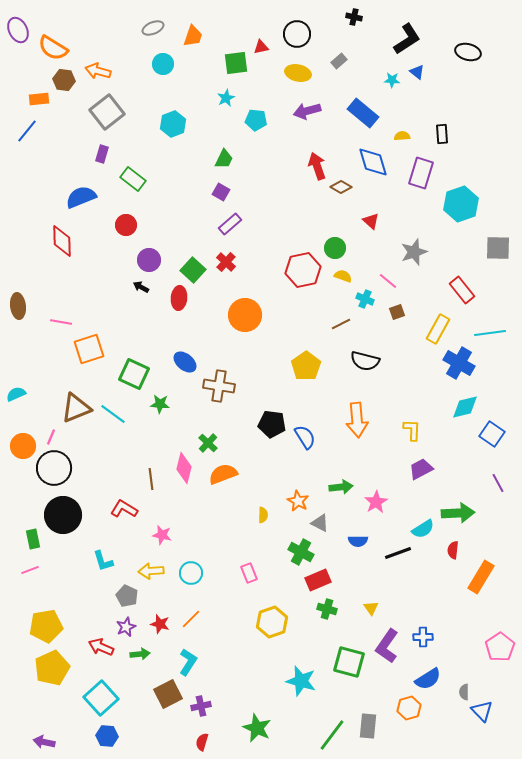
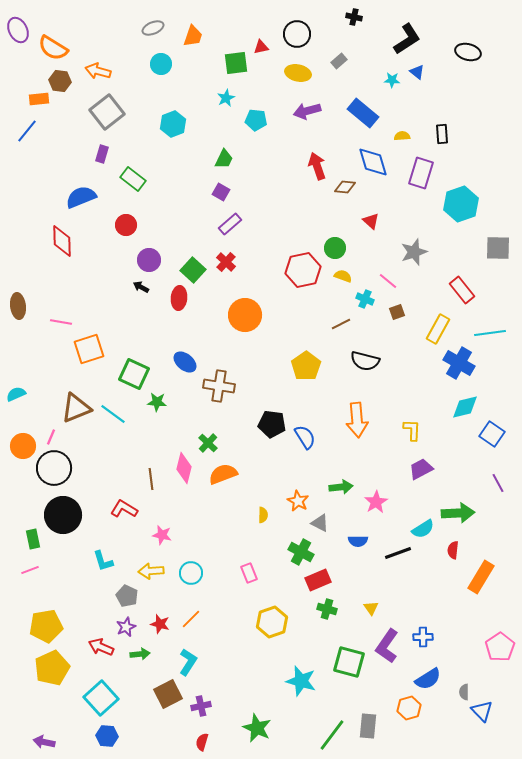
cyan circle at (163, 64): moved 2 px left
brown hexagon at (64, 80): moved 4 px left, 1 px down
brown diamond at (341, 187): moved 4 px right; rotated 25 degrees counterclockwise
green star at (160, 404): moved 3 px left, 2 px up
